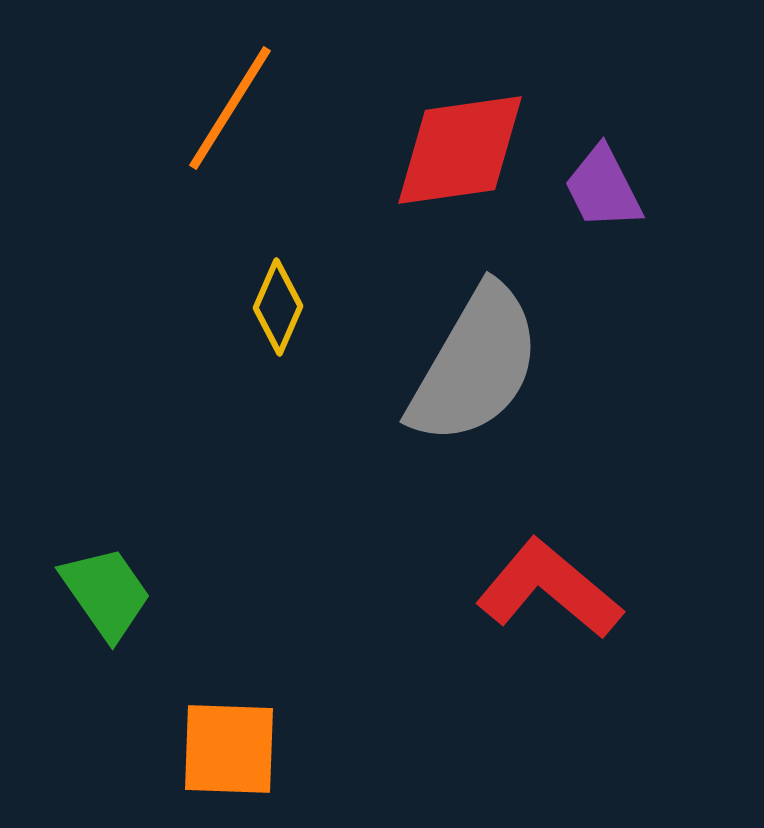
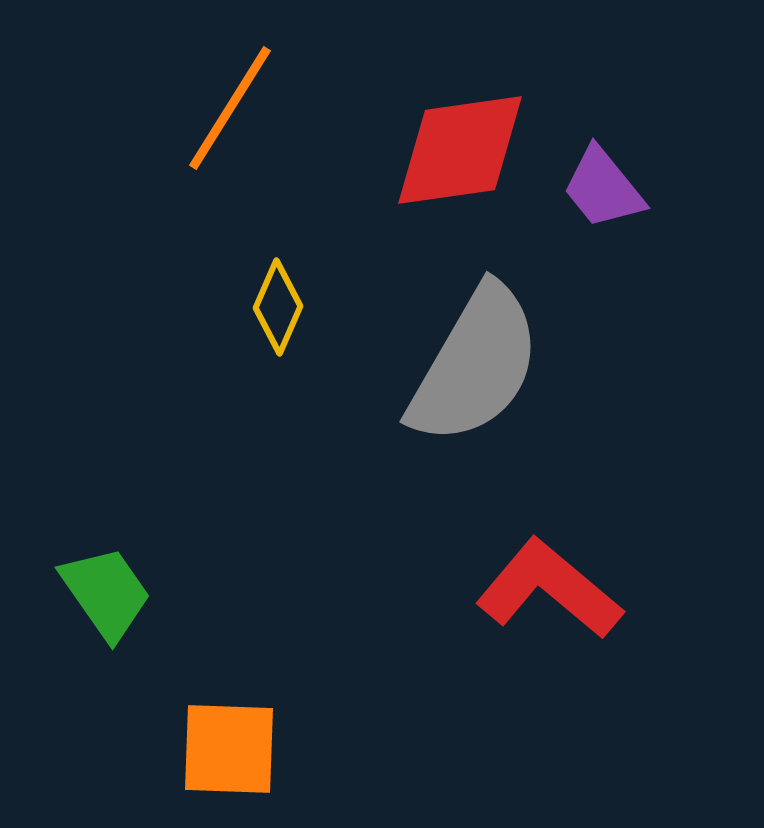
purple trapezoid: rotated 12 degrees counterclockwise
